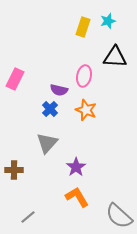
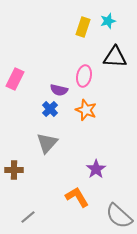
purple star: moved 20 px right, 2 px down
